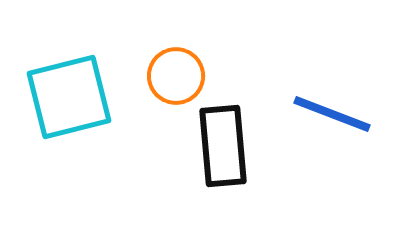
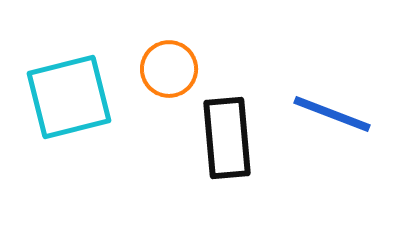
orange circle: moved 7 px left, 7 px up
black rectangle: moved 4 px right, 8 px up
